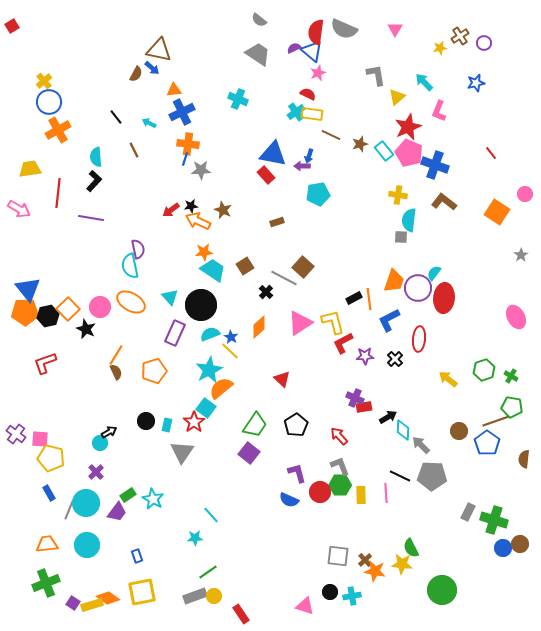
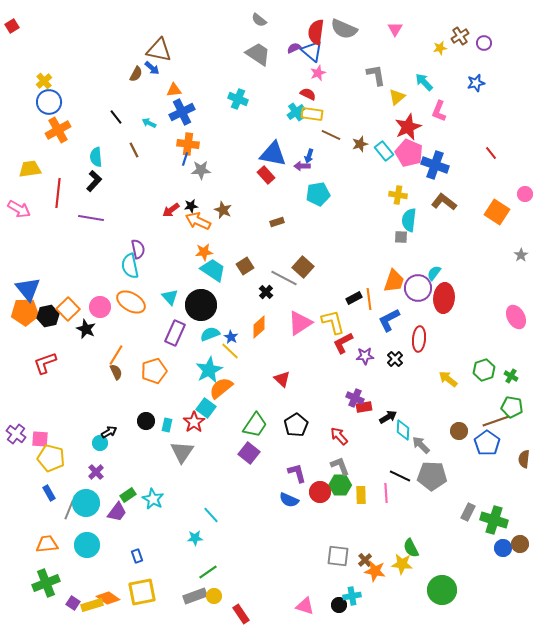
black circle at (330, 592): moved 9 px right, 13 px down
